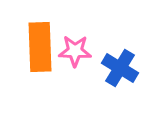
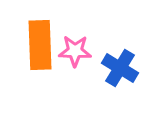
orange rectangle: moved 2 px up
